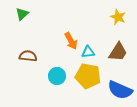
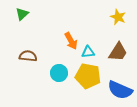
cyan circle: moved 2 px right, 3 px up
